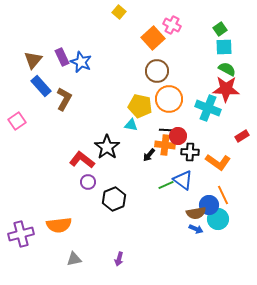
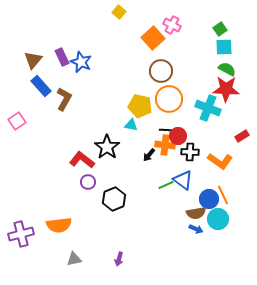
brown circle: moved 4 px right
orange L-shape: moved 2 px right, 1 px up
blue circle: moved 6 px up
